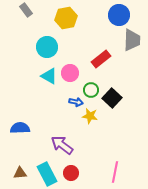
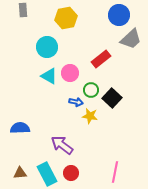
gray rectangle: moved 3 px left; rotated 32 degrees clockwise
gray trapezoid: moved 1 px left, 1 px up; rotated 45 degrees clockwise
